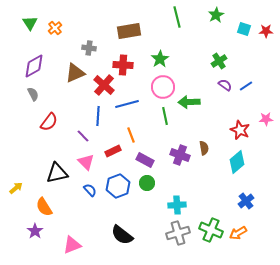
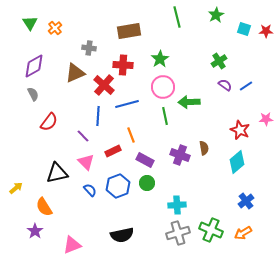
orange arrow at (238, 233): moved 5 px right
black semicircle at (122, 235): rotated 50 degrees counterclockwise
